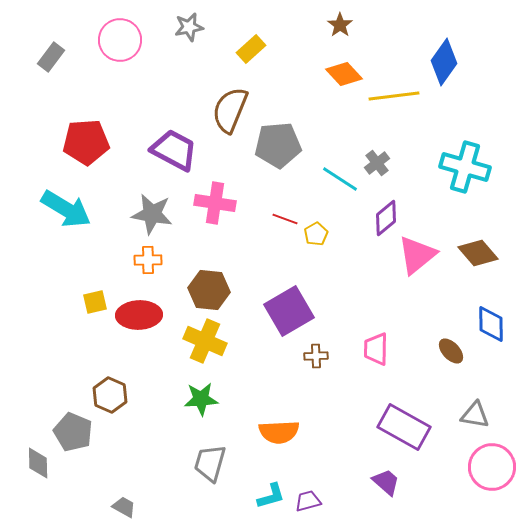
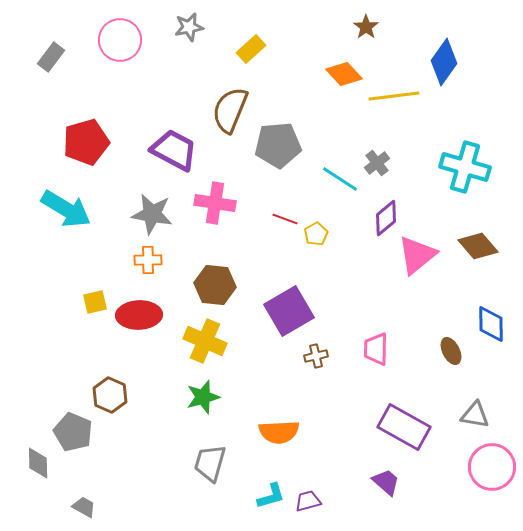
brown star at (340, 25): moved 26 px right, 2 px down
red pentagon at (86, 142): rotated 12 degrees counterclockwise
brown diamond at (478, 253): moved 7 px up
brown hexagon at (209, 290): moved 6 px right, 5 px up
brown ellipse at (451, 351): rotated 16 degrees clockwise
brown cross at (316, 356): rotated 10 degrees counterclockwise
green star at (201, 399): moved 2 px right, 2 px up; rotated 12 degrees counterclockwise
gray trapezoid at (124, 507): moved 40 px left
